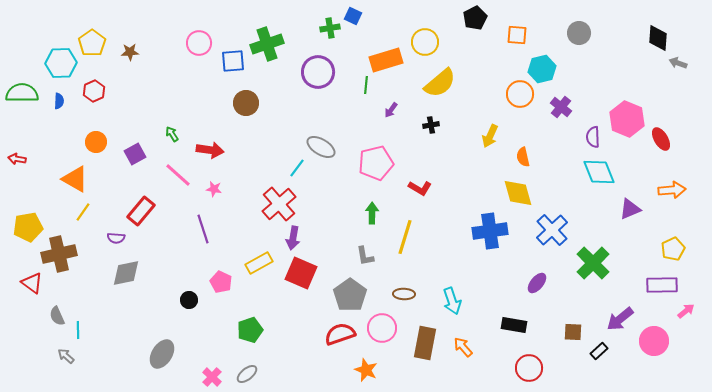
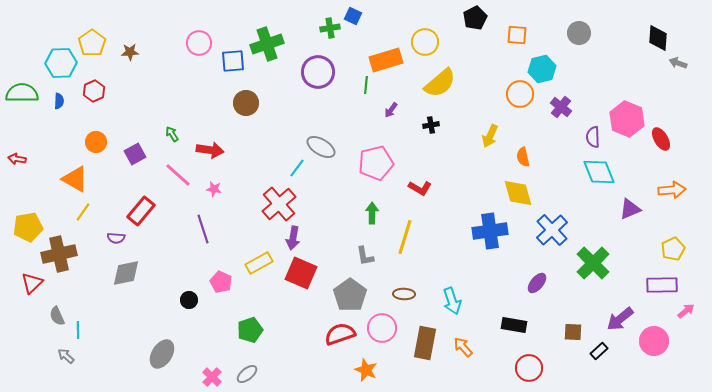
red triangle at (32, 283): rotated 40 degrees clockwise
